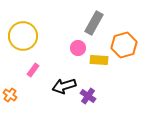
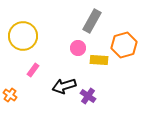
gray rectangle: moved 2 px left, 2 px up
